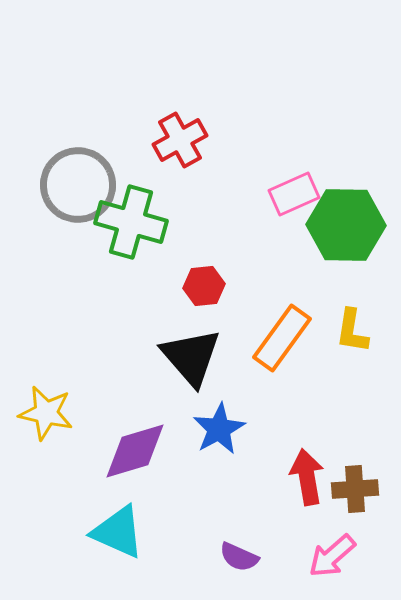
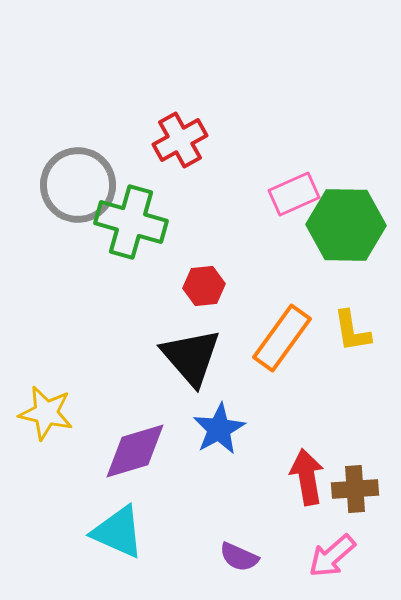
yellow L-shape: rotated 18 degrees counterclockwise
